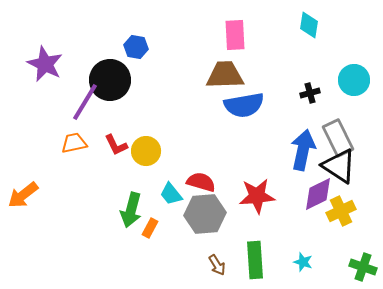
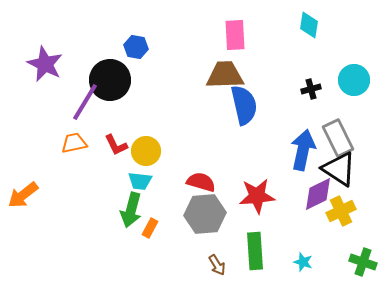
black cross: moved 1 px right, 4 px up
blue semicircle: rotated 93 degrees counterclockwise
black triangle: moved 3 px down
cyan trapezoid: moved 31 px left, 13 px up; rotated 45 degrees counterclockwise
green rectangle: moved 9 px up
green cross: moved 5 px up
